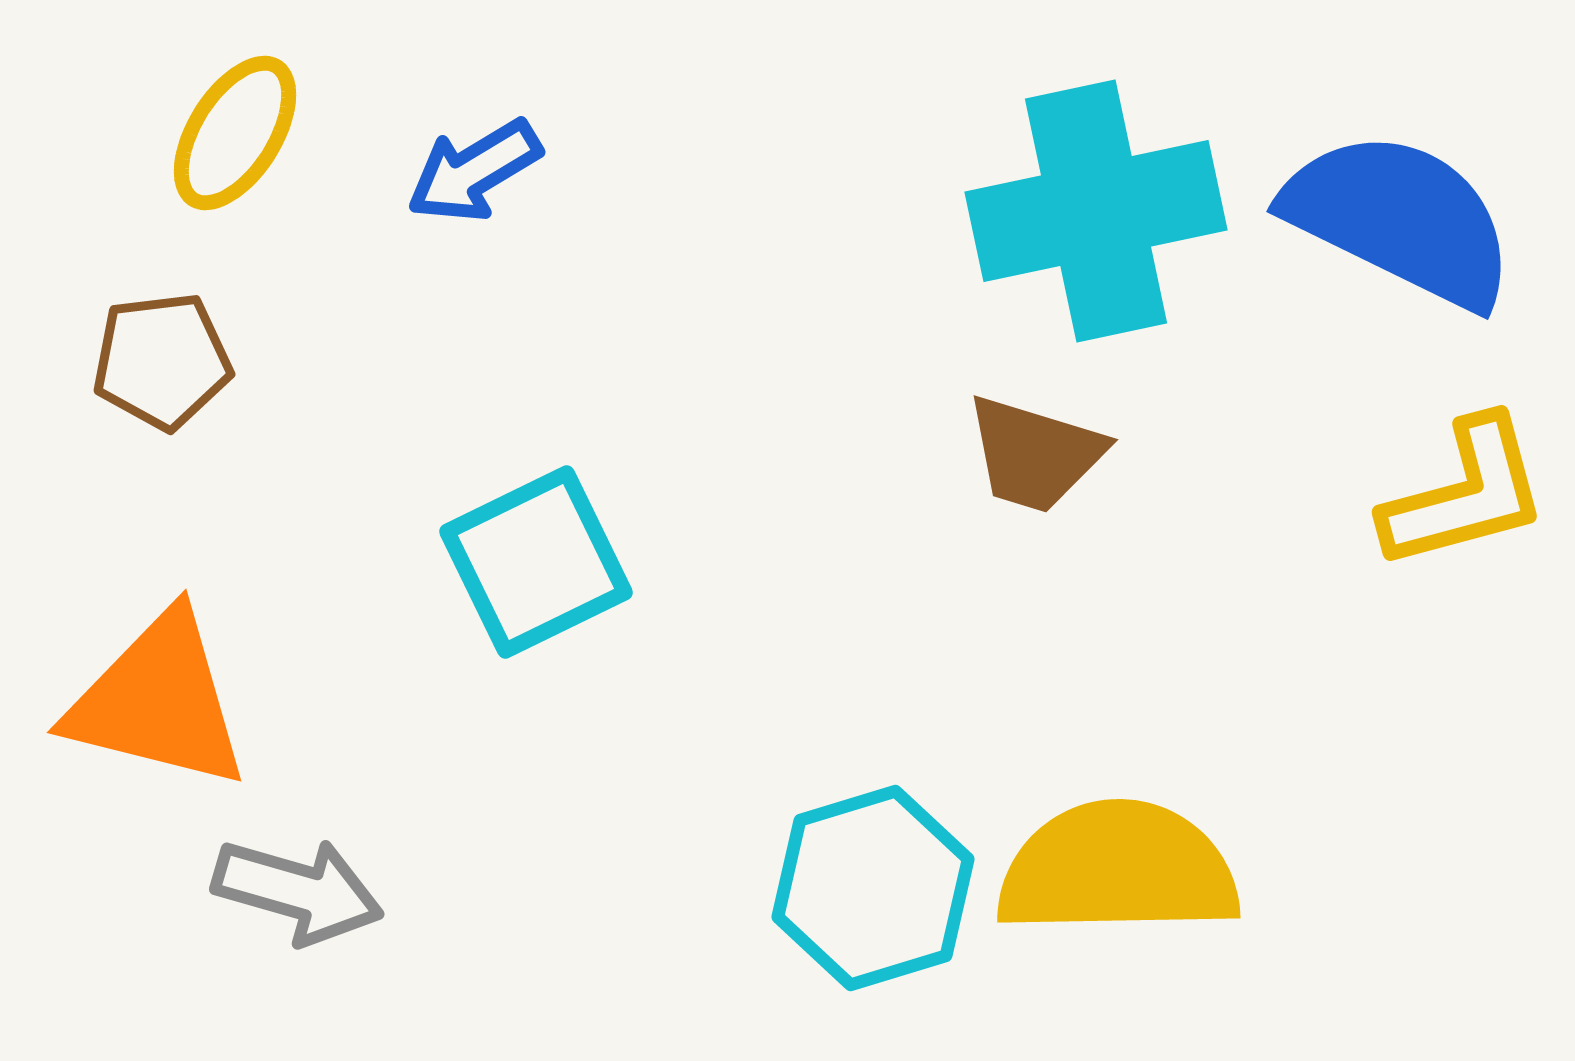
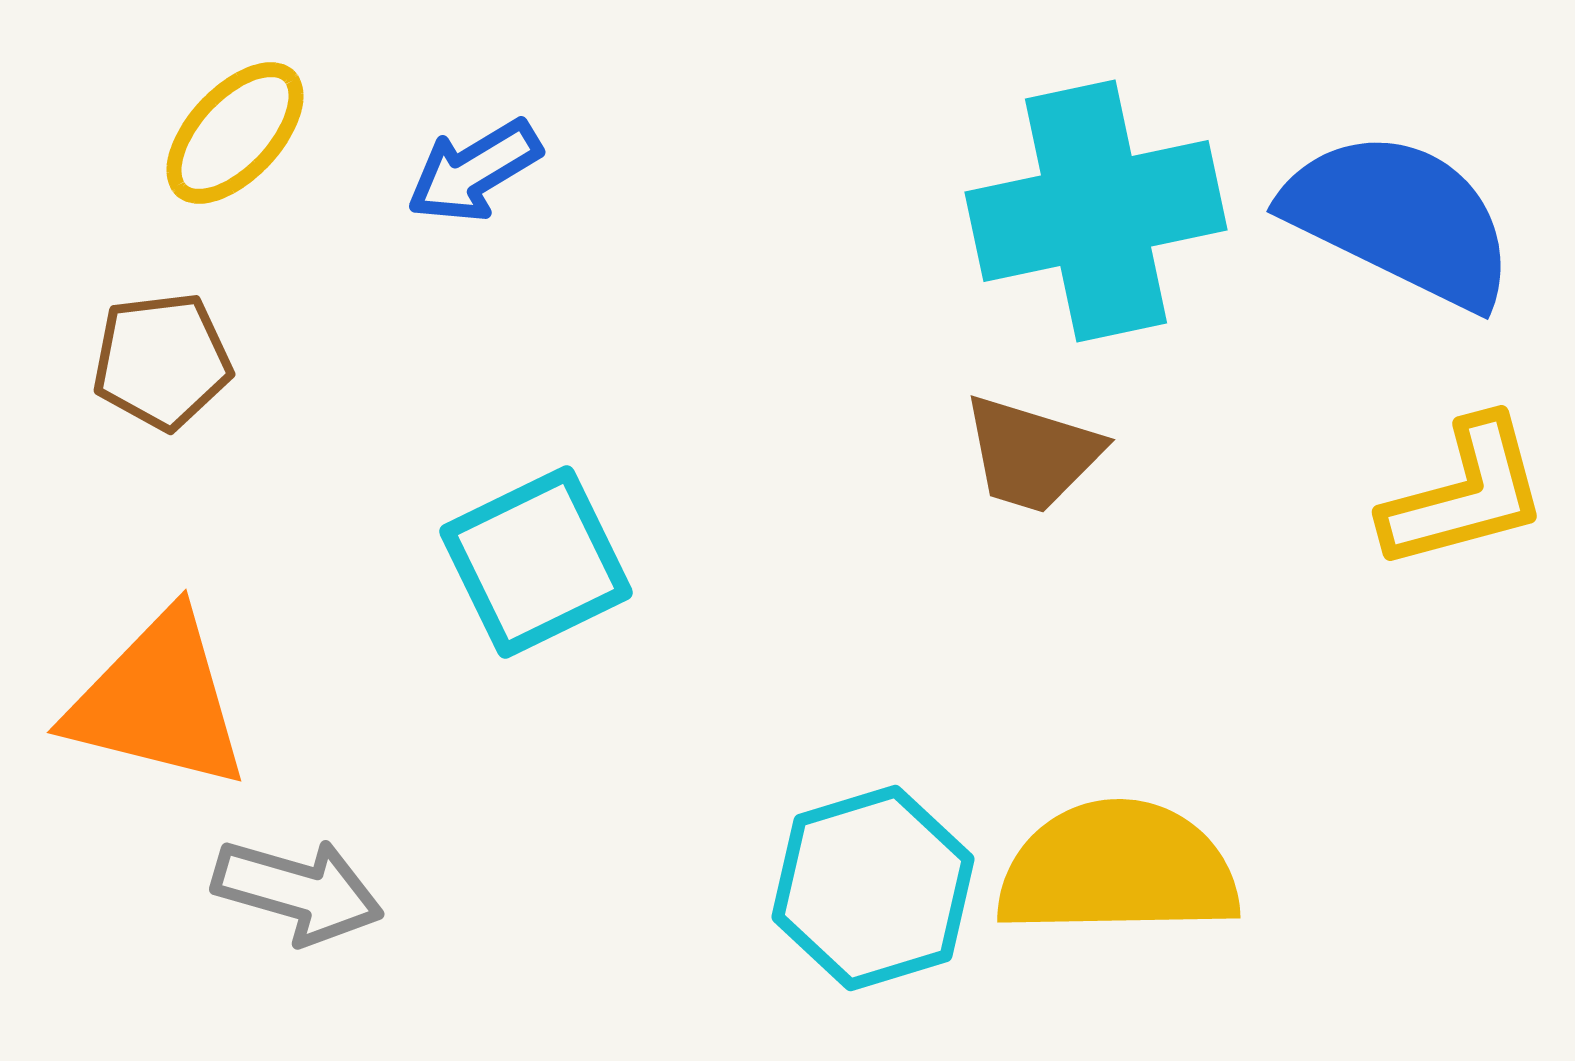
yellow ellipse: rotated 11 degrees clockwise
brown trapezoid: moved 3 px left
